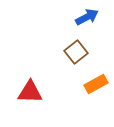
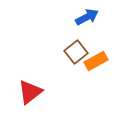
orange rectangle: moved 23 px up
red triangle: rotated 40 degrees counterclockwise
